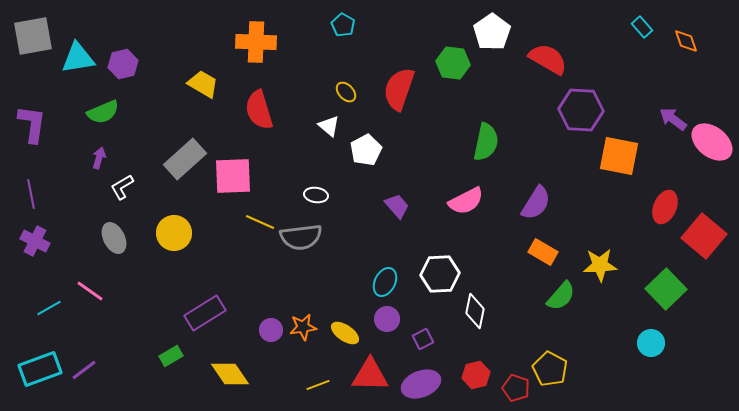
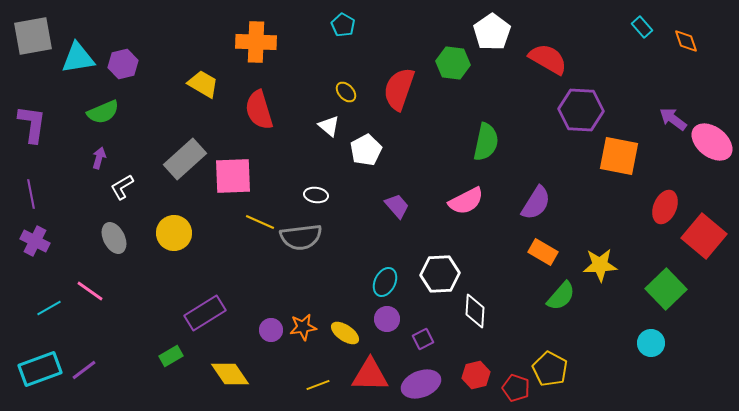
white diamond at (475, 311): rotated 8 degrees counterclockwise
